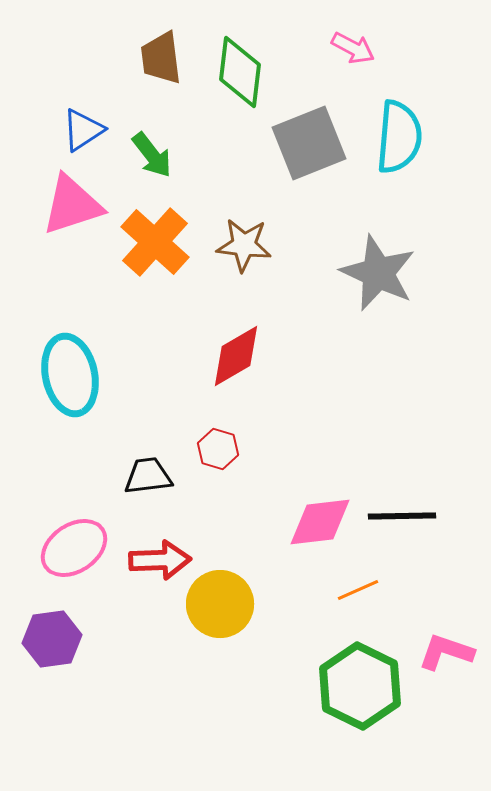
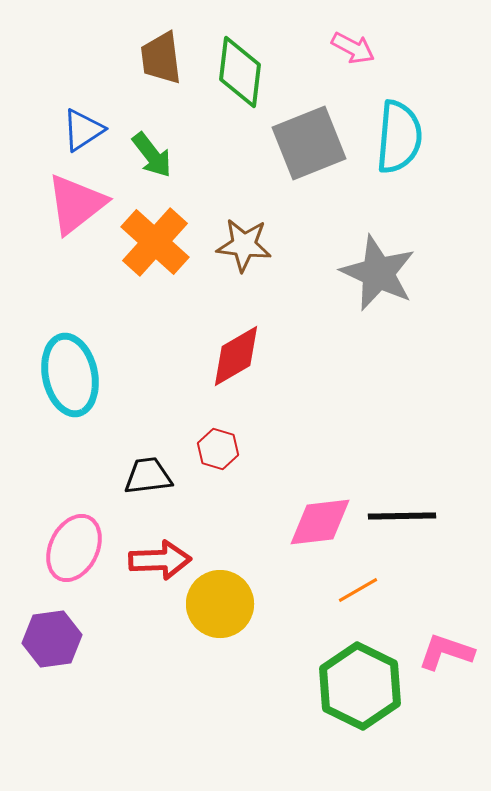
pink triangle: moved 4 px right, 1 px up; rotated 20 degrees counterclockwise
pink ellipse: rotated 30 degrees counterclockwise
orange line: rotated 6 degrees counterclockwise
